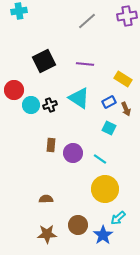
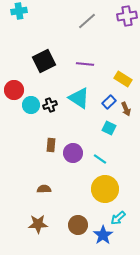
blue rectangle: rotated 16 degrees counterclockwise
brown semicircle: moved 2 px left, 10 px up
brown star: moved 9 px left, 10 px up
